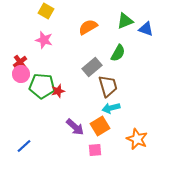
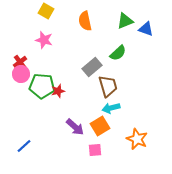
orange semicircle: moved 3 px left, 6 px up; rotated 72 degrees counterclockwise
green semicircle: rotated 18 degrees clockwise
